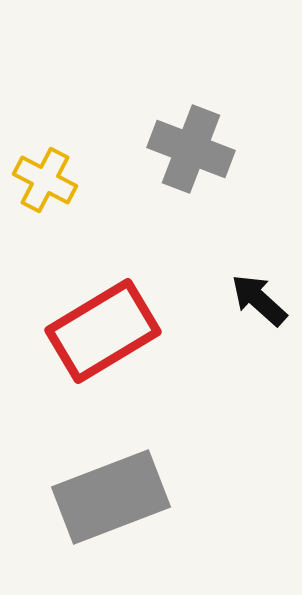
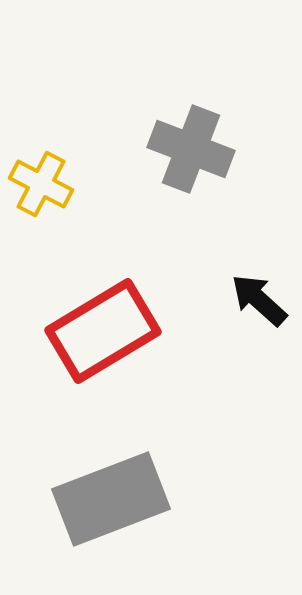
yellow cross: moved 4 px left, 4 px down
gray rectangle: moved 2 px down
